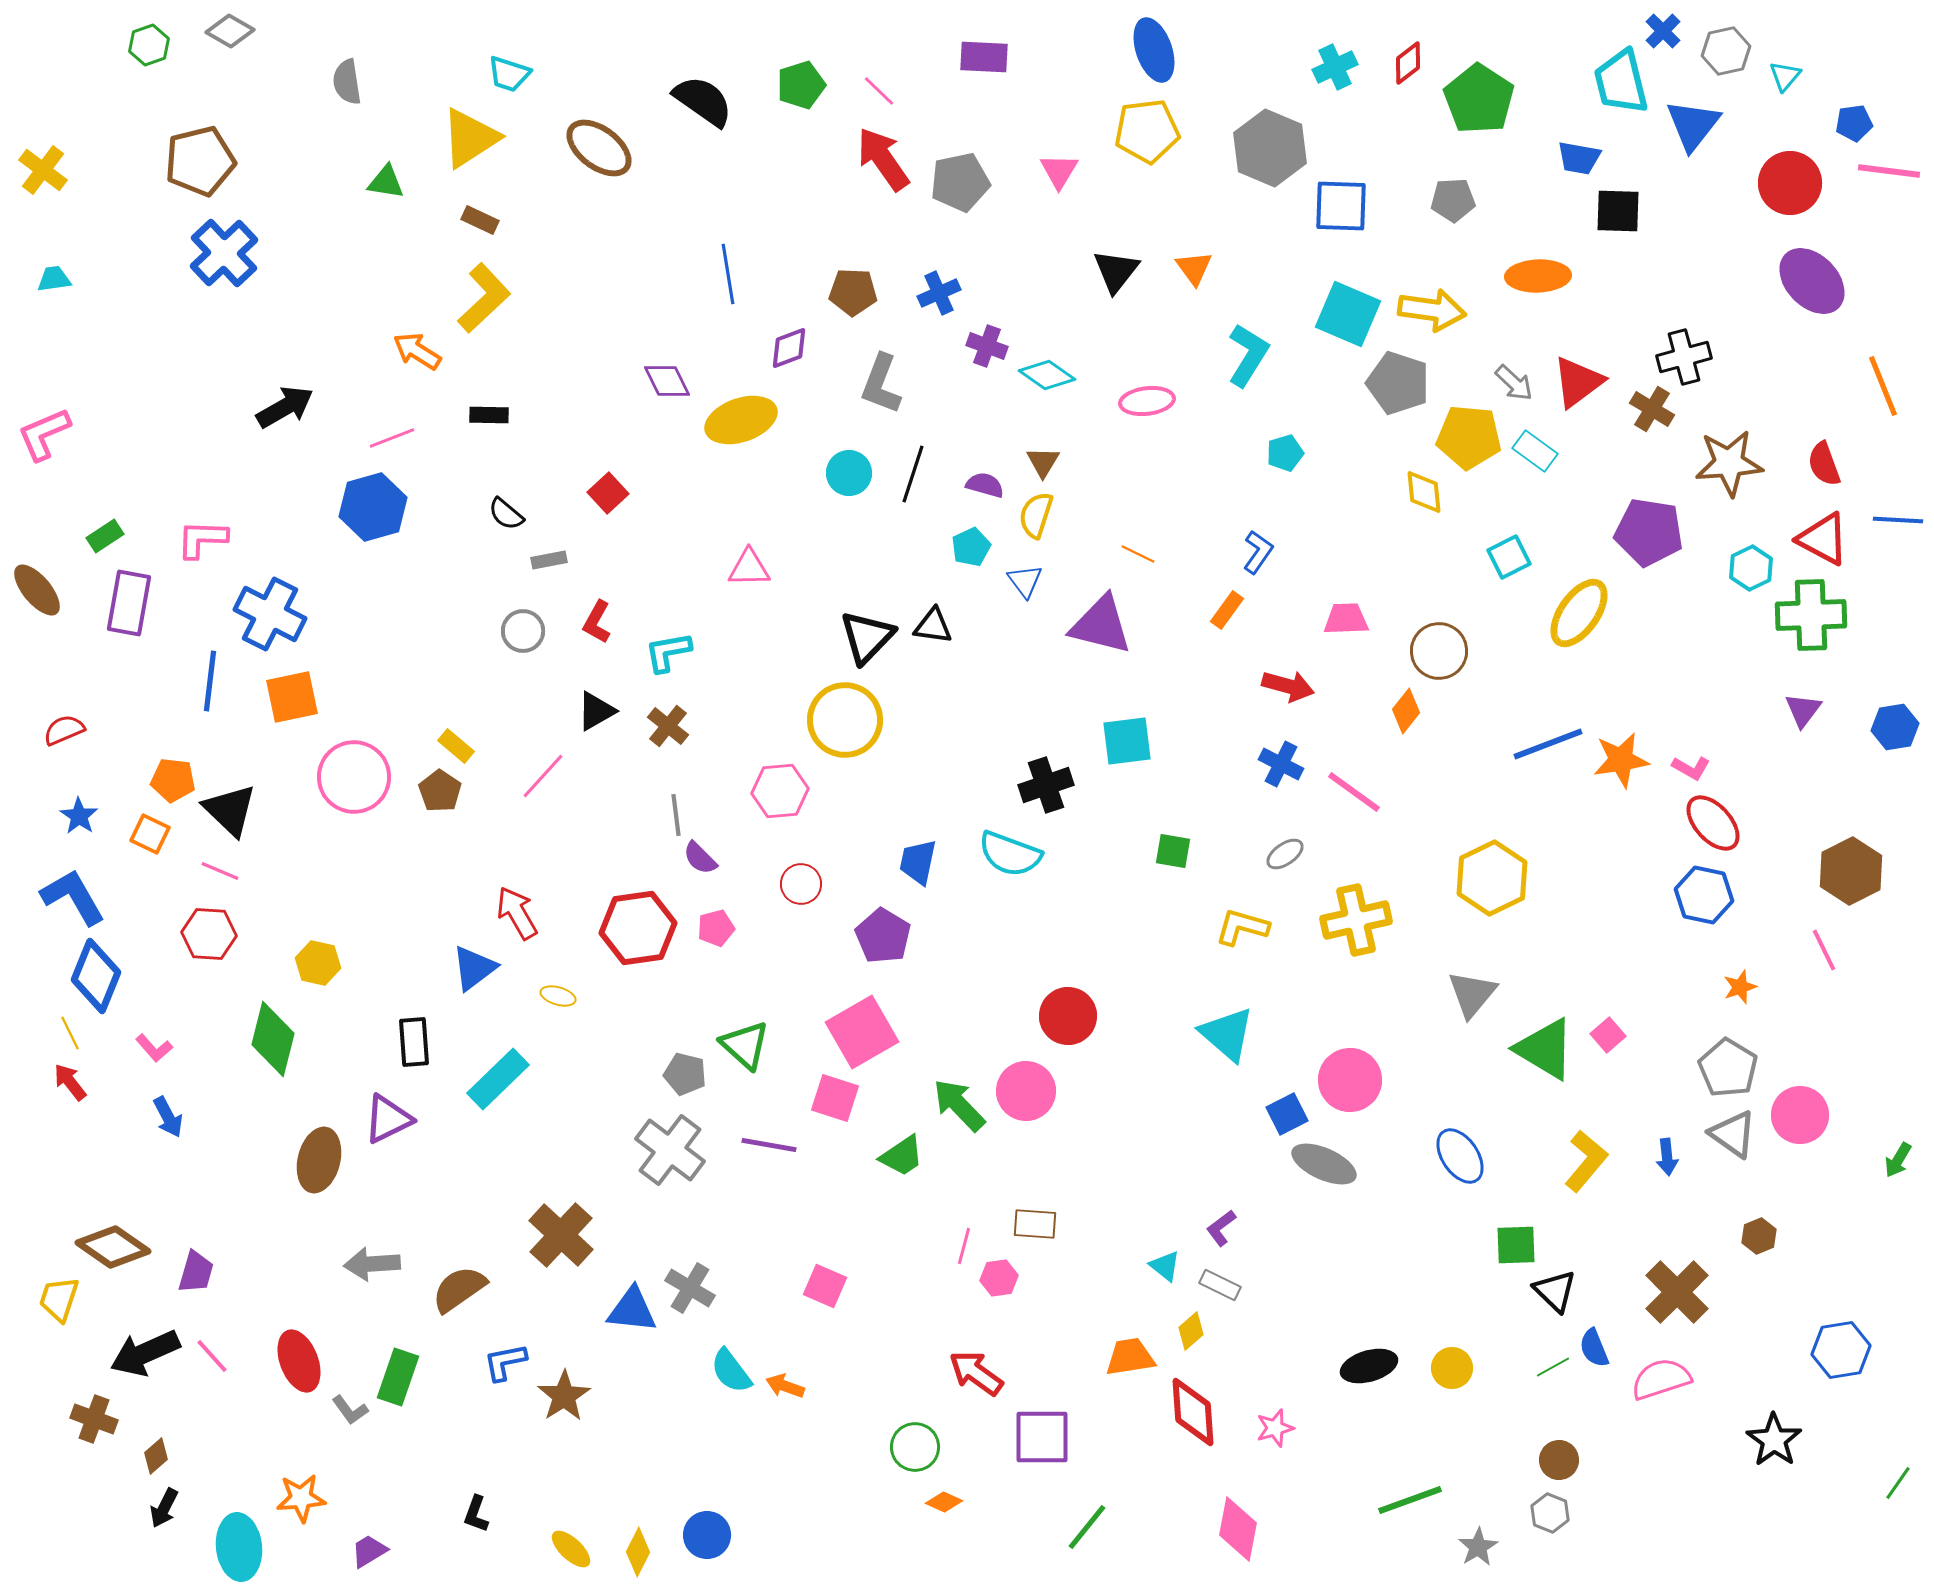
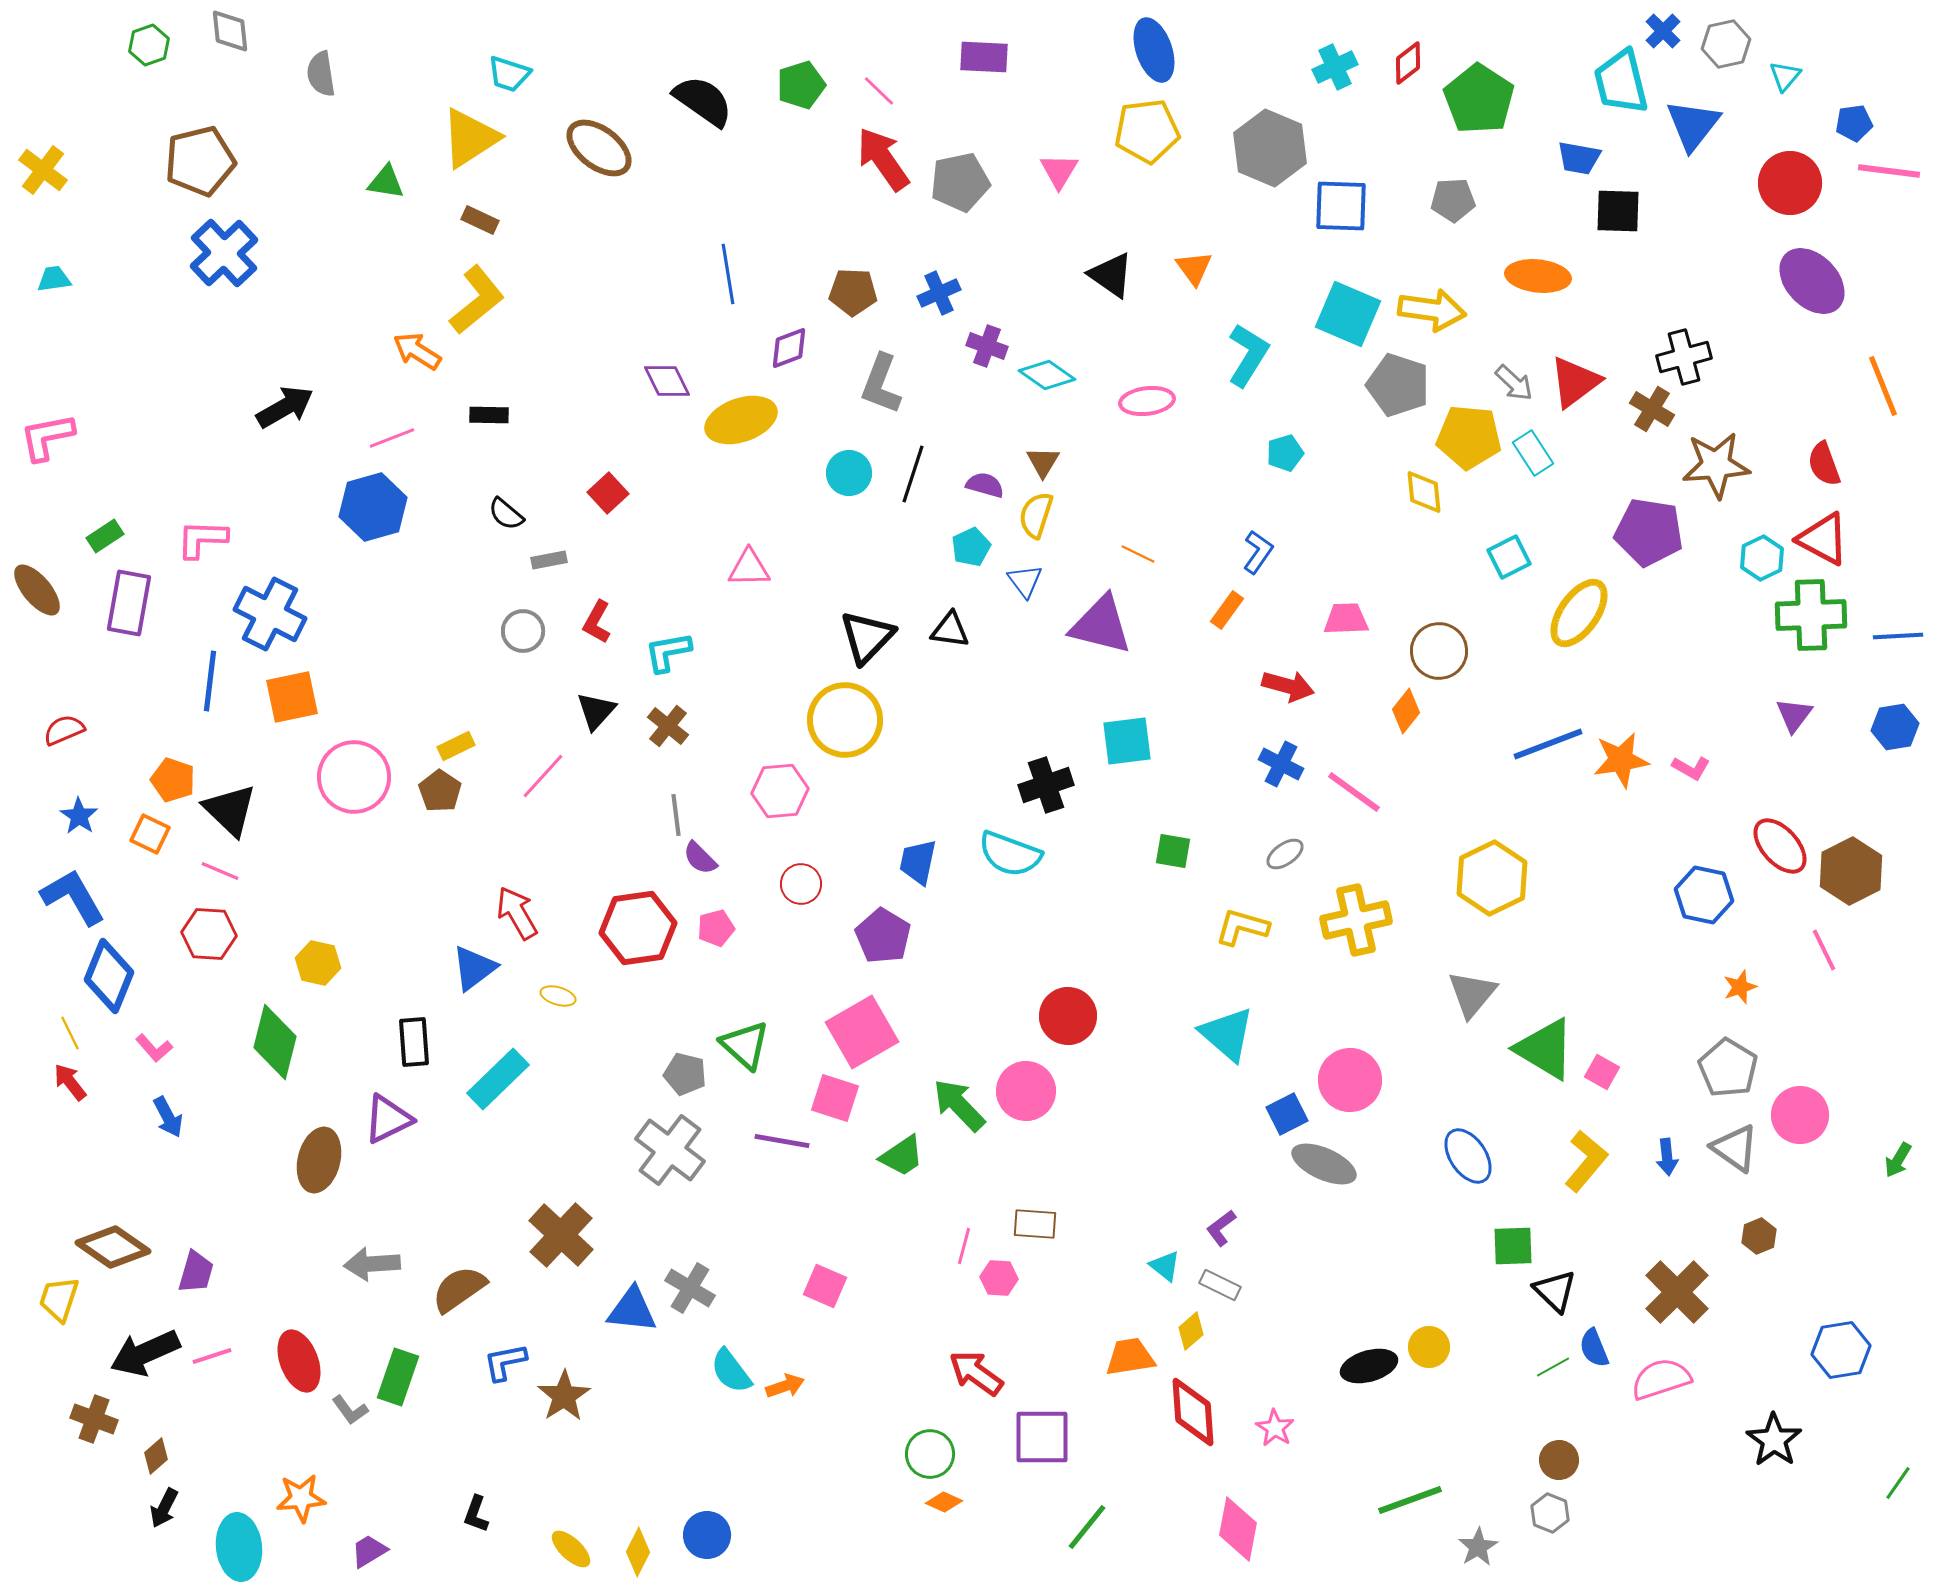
gray diamond at (230, 31): rotated 54 degrees clockwise
gray hexagon at (1726, 51): moved 7 px up
gray semicircle at (347, 82): moved 26 px left, 8 px up
black triangle at (1116, 271): moved 5 px left, 4 px down; rotated 33 degrees counterclockwise
orange ellipse at (1538, 276): rotated 8 degrees clockwise
yellow L-shape at (484, 298): moved 7 px left, 2 px down; rotated 4 degrees clockwise
red triangle at (1578, 382): moved 3 px left
gray pentagon at (1398, 383): moved 2 px down
pink L-shape at (44, 434): moved 3 px right, 3 px down; rotated 12 degrees clockwise
cyan rectangle at (1535, 451): moved 2 px left, 2 px down; rotated 21 degrees clockwise
brown star at (1729, 463): moved 13 px left, 2 px down
blue line at (1898, 520): moved 116 px down; rotated 6 degrees counterclockwise
cyan hexagon at (1751, 568): moved 11 px right, 10 px up
black triangle at (933, 626): moved 17 px right, 4 px down
purple triangle at (1803, 710): moved 9 px left, 5 px down
black triangle at (596, 711): rotated 18 degrees counterclockwise
yellow rectangle at (456, 746): rotated 66 degrees counterclockwise
orange pentagon at (173, 780): rotated 12 degrees clockwise
red ellipse at (1713, 823): moved 67 px right, 23 px down
blue diamond at (96, 976): moved 13 px right
pink square at (1608, 1035): moved 6 px left, 37 px down; rotated 20 degrees counterclockwise
green diamond at (273, 1039): moved 2 px right, 3 px down
gray triangle at (1733, 1134): moved 2 px right, 14 px down
purple line at (769, 1145): moved 13 px right, 4 px up
blue ellipse at (1460, 1156): moved 8 px right
green square at (1516, 1245): moved 3 px left, 1 px down
pink hexagon at (999, 1278): rotated 12 degrees clockwise
pink line at (212, 1356): rotated 66 degrees counterclockwise
yellow circle at (1452, 1368): moved 23 px left, 21 px up
orange arrow at (785, 1386): rotated 141 degrees clockwise
pink star at (1275, 1428): rotated 24 degrees counterclockwise
green circle at (915, 1447): moved 15 px right, 7 px down
